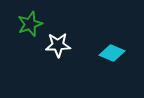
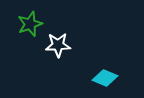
cyan diamond: moved 7 px left, 25 px down
